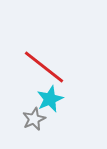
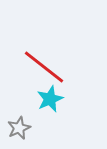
gray star: moved 15 px left, 9 px down
